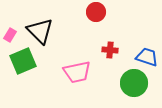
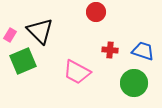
blue trapezoid: moved 4 px left, 6 px up
pink trapezoid: rotated 40 degrees clockwise
